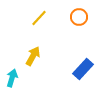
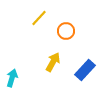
orange circle: moved 13 px left, 14 px down
yellow arrow: moved 20 px right, 6 px down
blue rectangle: moved 2 px right, 1 px down
